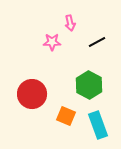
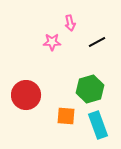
green hexagon: moved 1 px right, 4 px down; rotated 16 degrees clockwise
red circle: moved 6 px left, 1 px down
orange square: rotated 18 degrees counterclockwise
